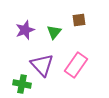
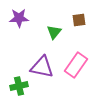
purple star: moved 6 px left, 12 px up; rotated 18 degrees clockwise
purple triangle: moved 2 px down; rotated 35 degrees counterclockwise
green cross: moved 3 px left, 2 px down; rotated 24 degrees counterclockwise
